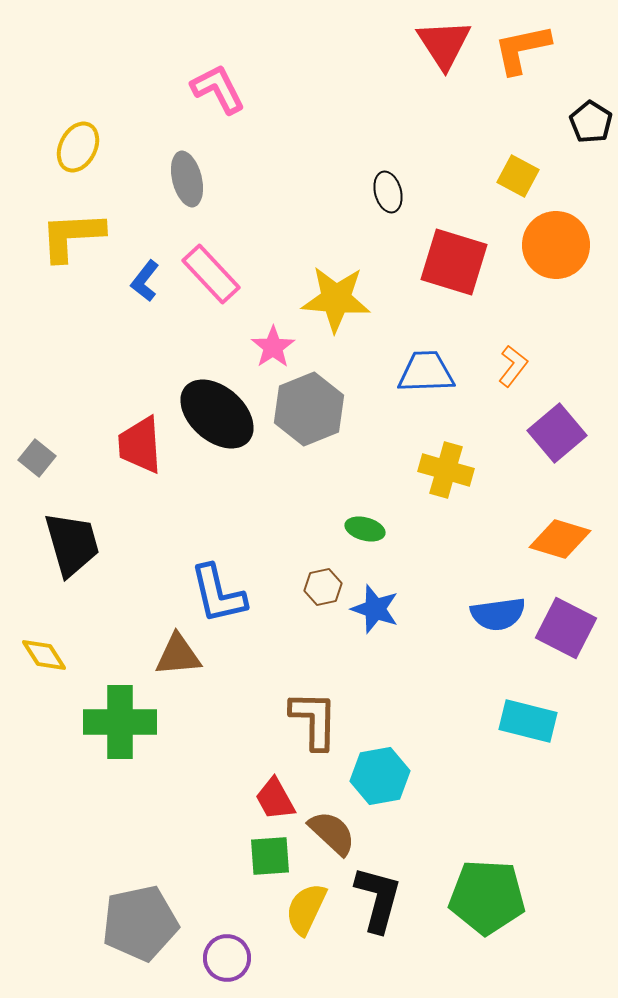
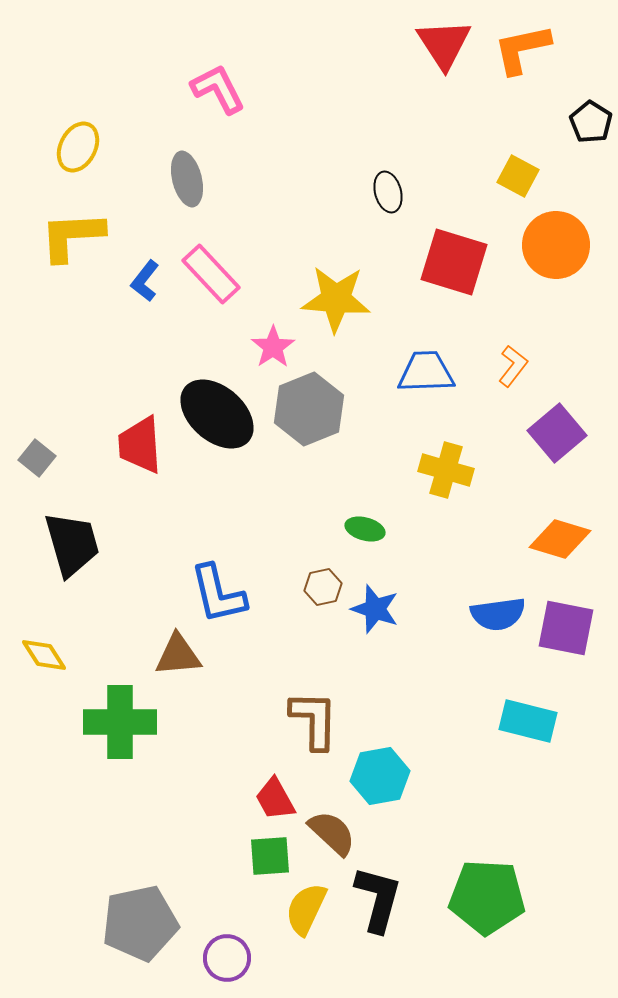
purple square at (566, 628): rotated 16 degrees counterclockwise
